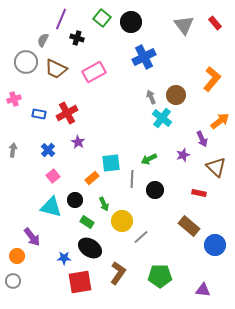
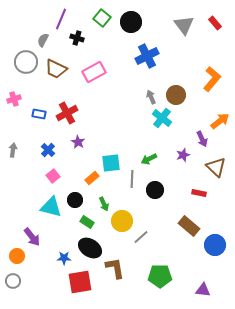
blue cross at (144, 57): moved 3 px right, 1 px up
brown L-shape at (118, 273): moved 3 px left, 5 px up; rotated 45 degrees counterclockwise
